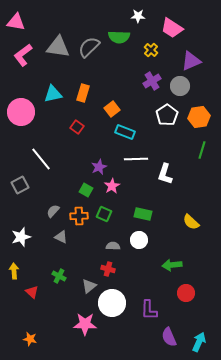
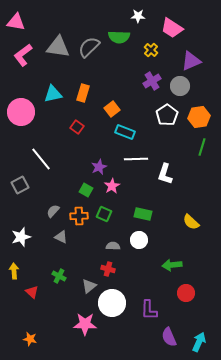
green line at (202, 150): moved 3 px up
